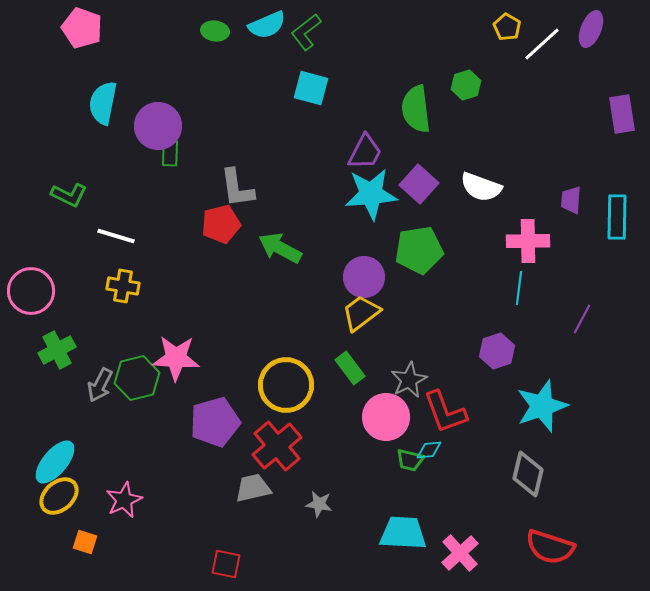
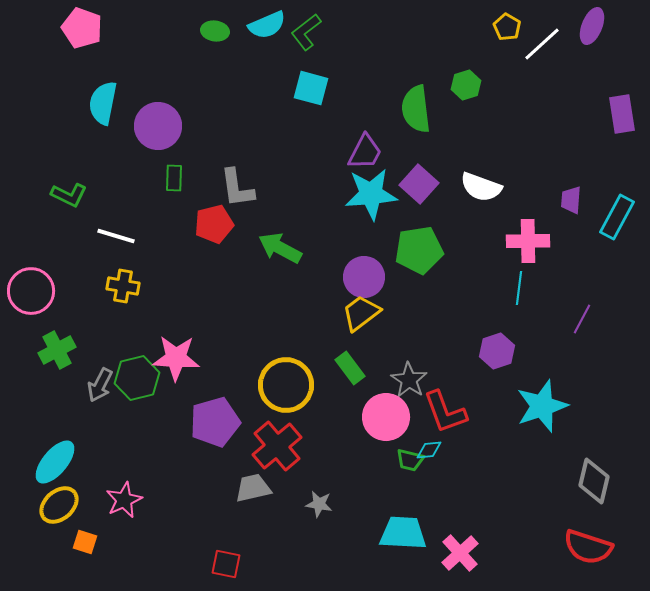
purple ellipse at (591, 29): moved 1 px right, 3 px up
green rectangle at (170, 153): moved 4 px right, 25 px down
cyan rectangle at (617, 217): rotated 27 degrees clockwise
red pentagon at (221, 224): moved 7 px left
gray star at (409, 380): rotated 12 degrees counterclockwise
gray diamond at (528, 474): moved 66 px right, 7 px down
yellow ellipse at (59, 496): moved 9 px down
red semicircle at (550, 547): moved 38 px right
